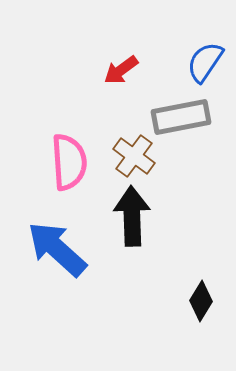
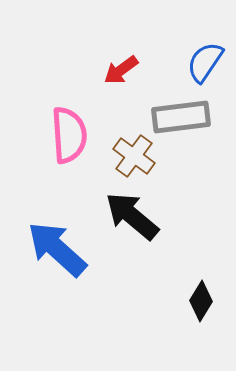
gray rectangle: rotated 4 degrees clockwise
pink semicircle: moved 27 px up
black arrow: rotated 48 degrees counterclockwise
